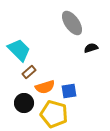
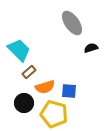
blue square: rotated 14 degrees clockwise
